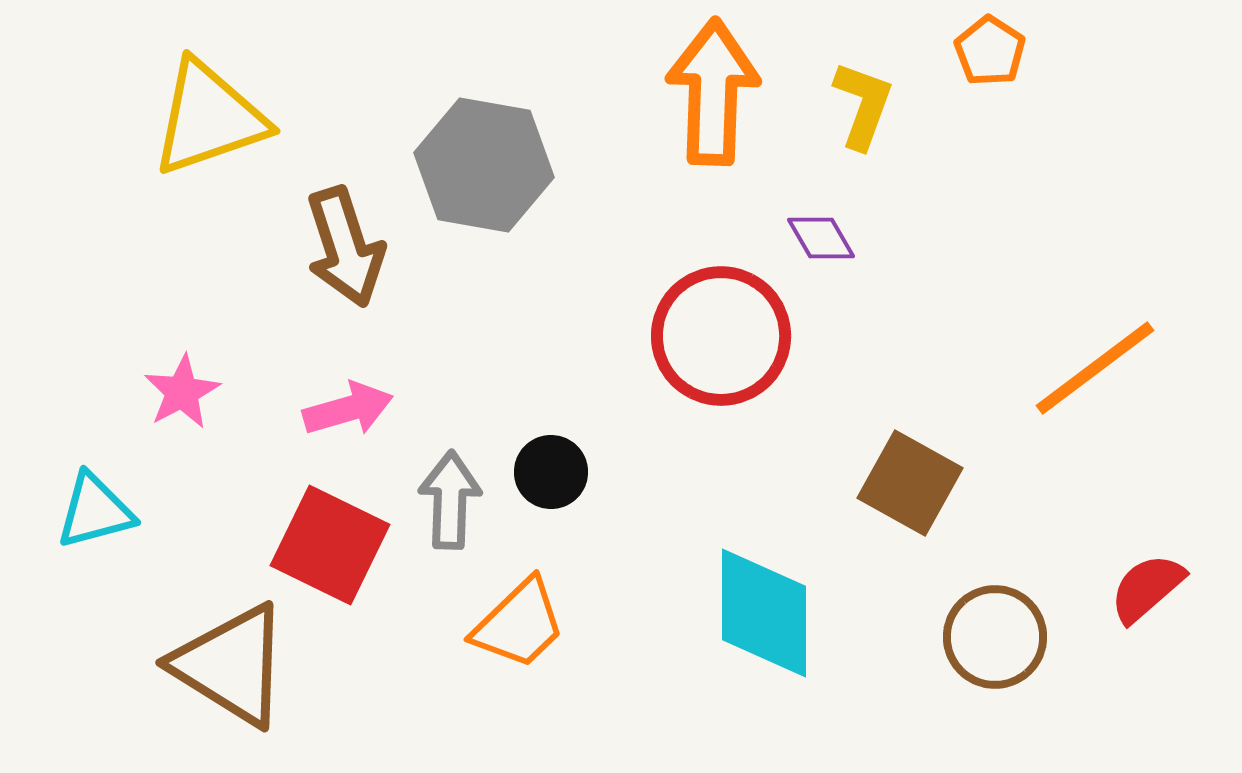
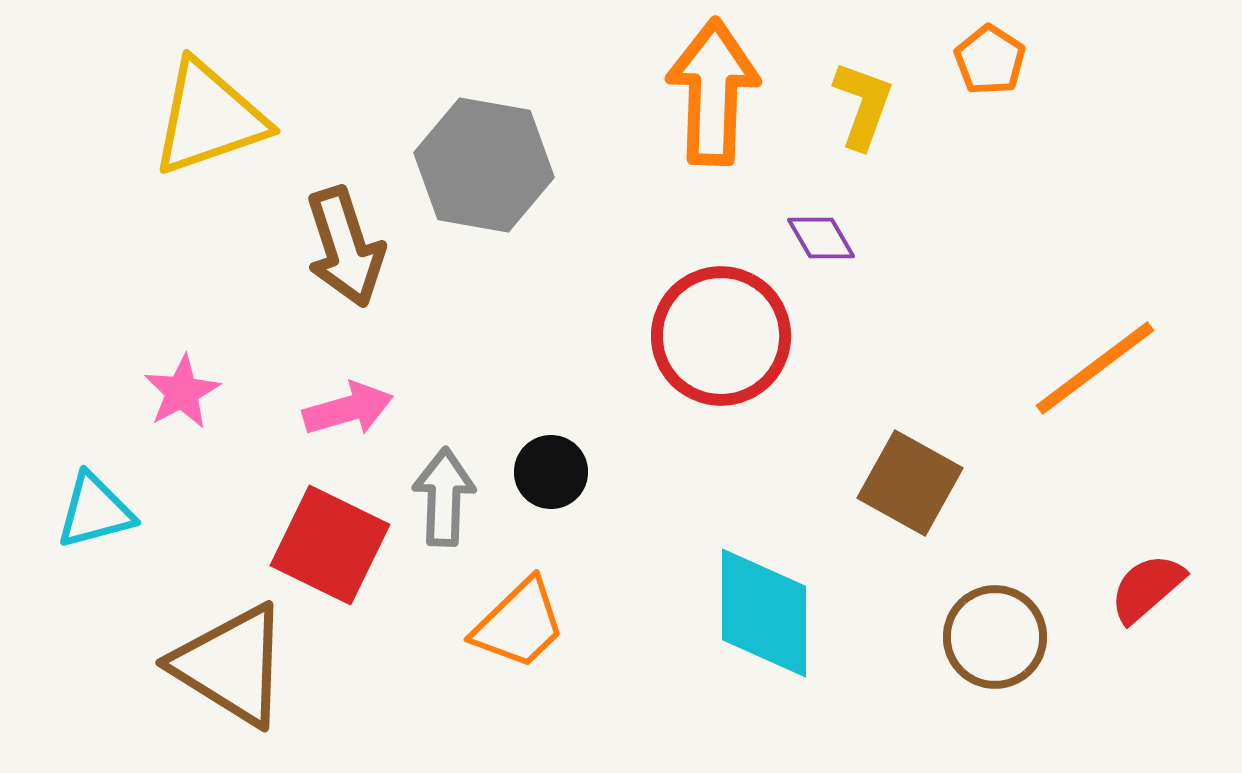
orange pentagon: moved 9 px down
gray arrow: moved 6 px left, 3 px up
